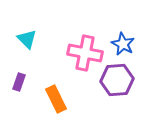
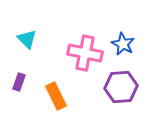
purple hexagon: moved 4 px right, 7 px down
orange rectangle: moved 3 px up
